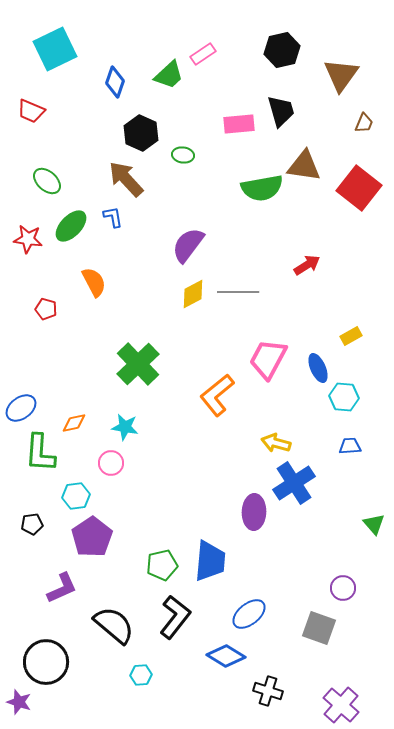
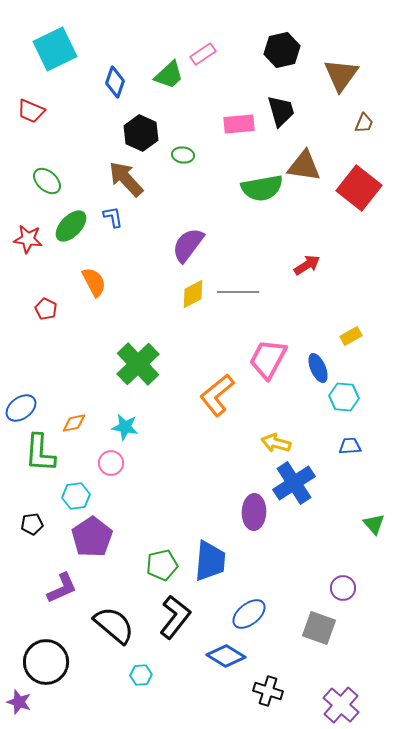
red pentagon at (46, 309): rotated 10 degrees clockwise
